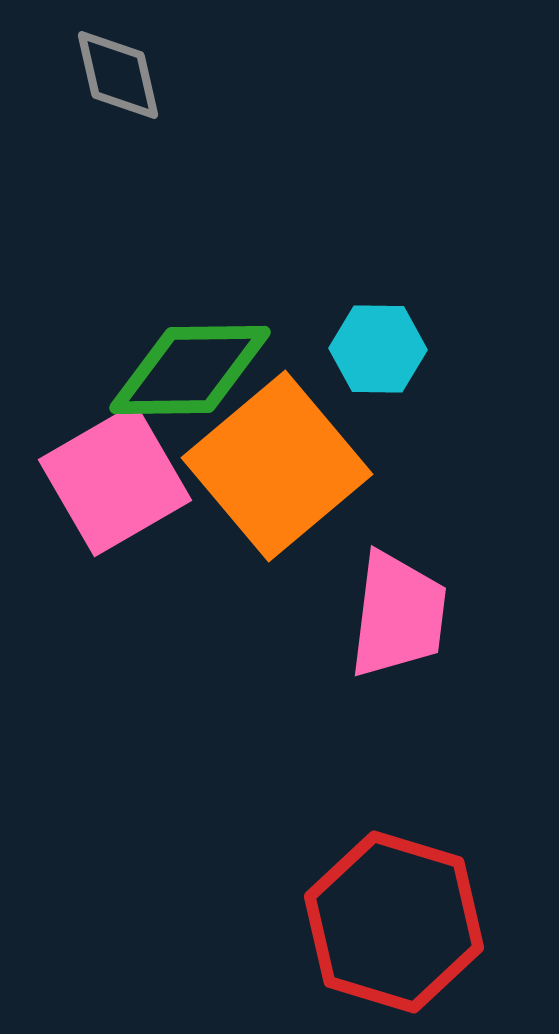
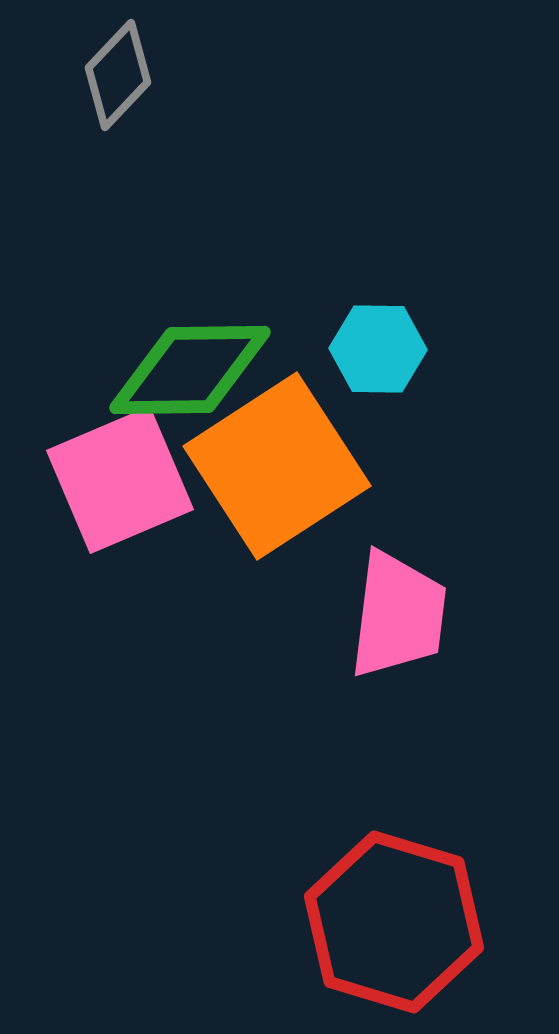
gray diamond: rotated 56 degrees clockwise
orange square: rotated 7 degrees clockwise
pink square: moved 5 px right; rotated 7 degrees clockwise
